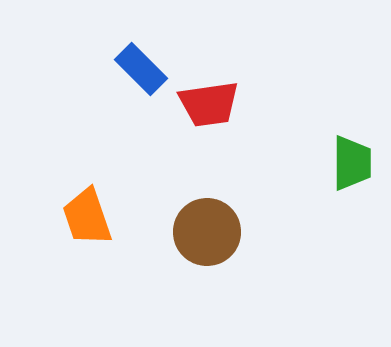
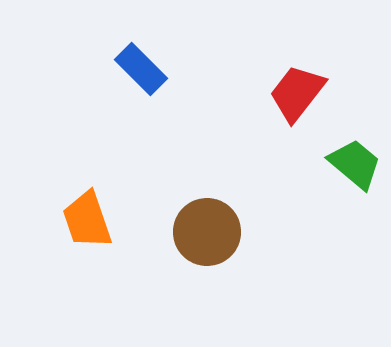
red trapezoid: moved 88 px right, 11 px up; rotated 136 degrees clockwise
green trapezoid: moved 3 px right, 1 px down; rotated 50 degrees counterclockwise
orange trapezoid: moved 3 px down
